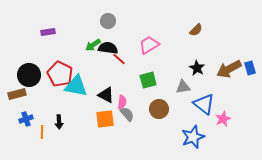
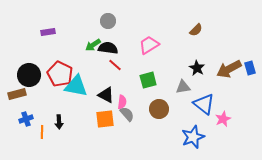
red line: moved 4 px left, 6 px down
